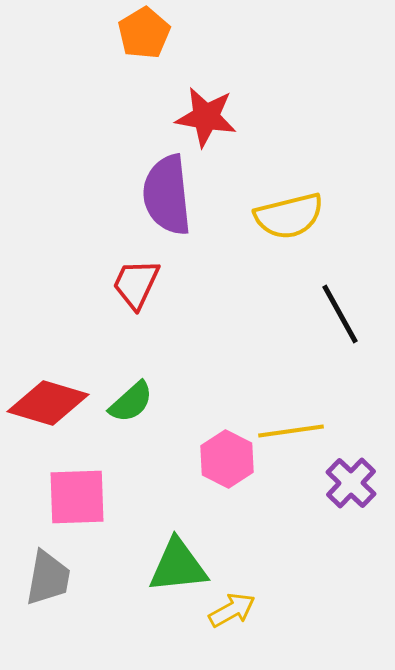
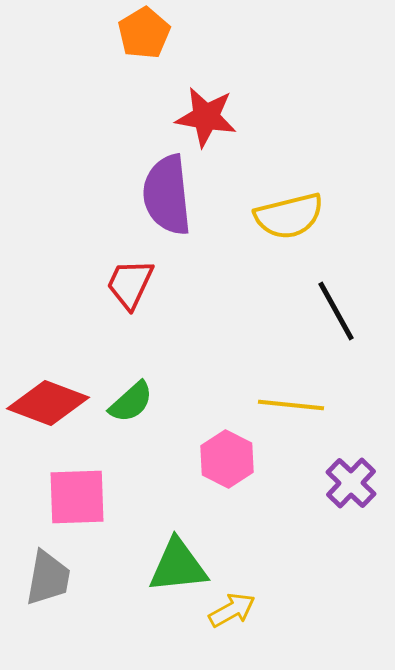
red trapezoid: moved 6 px left
black line: moved 4 px left, 3 px up
red diamond: rotated 4 degrees clockwise
yellow line: moved 26 px up; rotated 14 degrees clockwise
